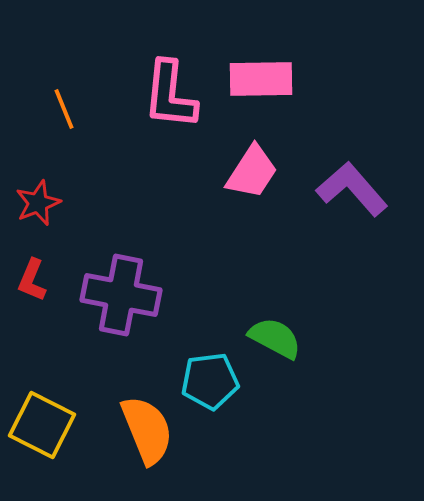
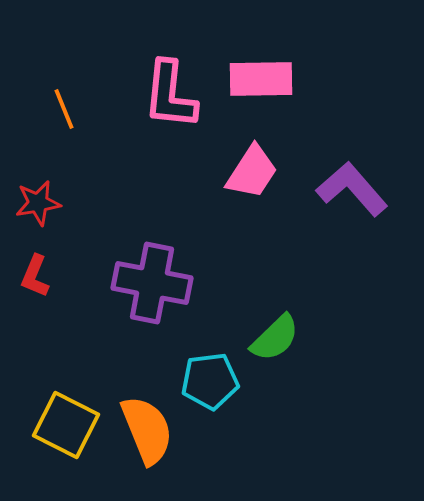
red star: rotated 12 degrees clockwise
red L-shape: moved 3 px right, 4 px up
purple cross: moved 31 px right, 12 px up
green semicircle: rotated 108 degrees clockwise
yellow square: moved 24 px right
